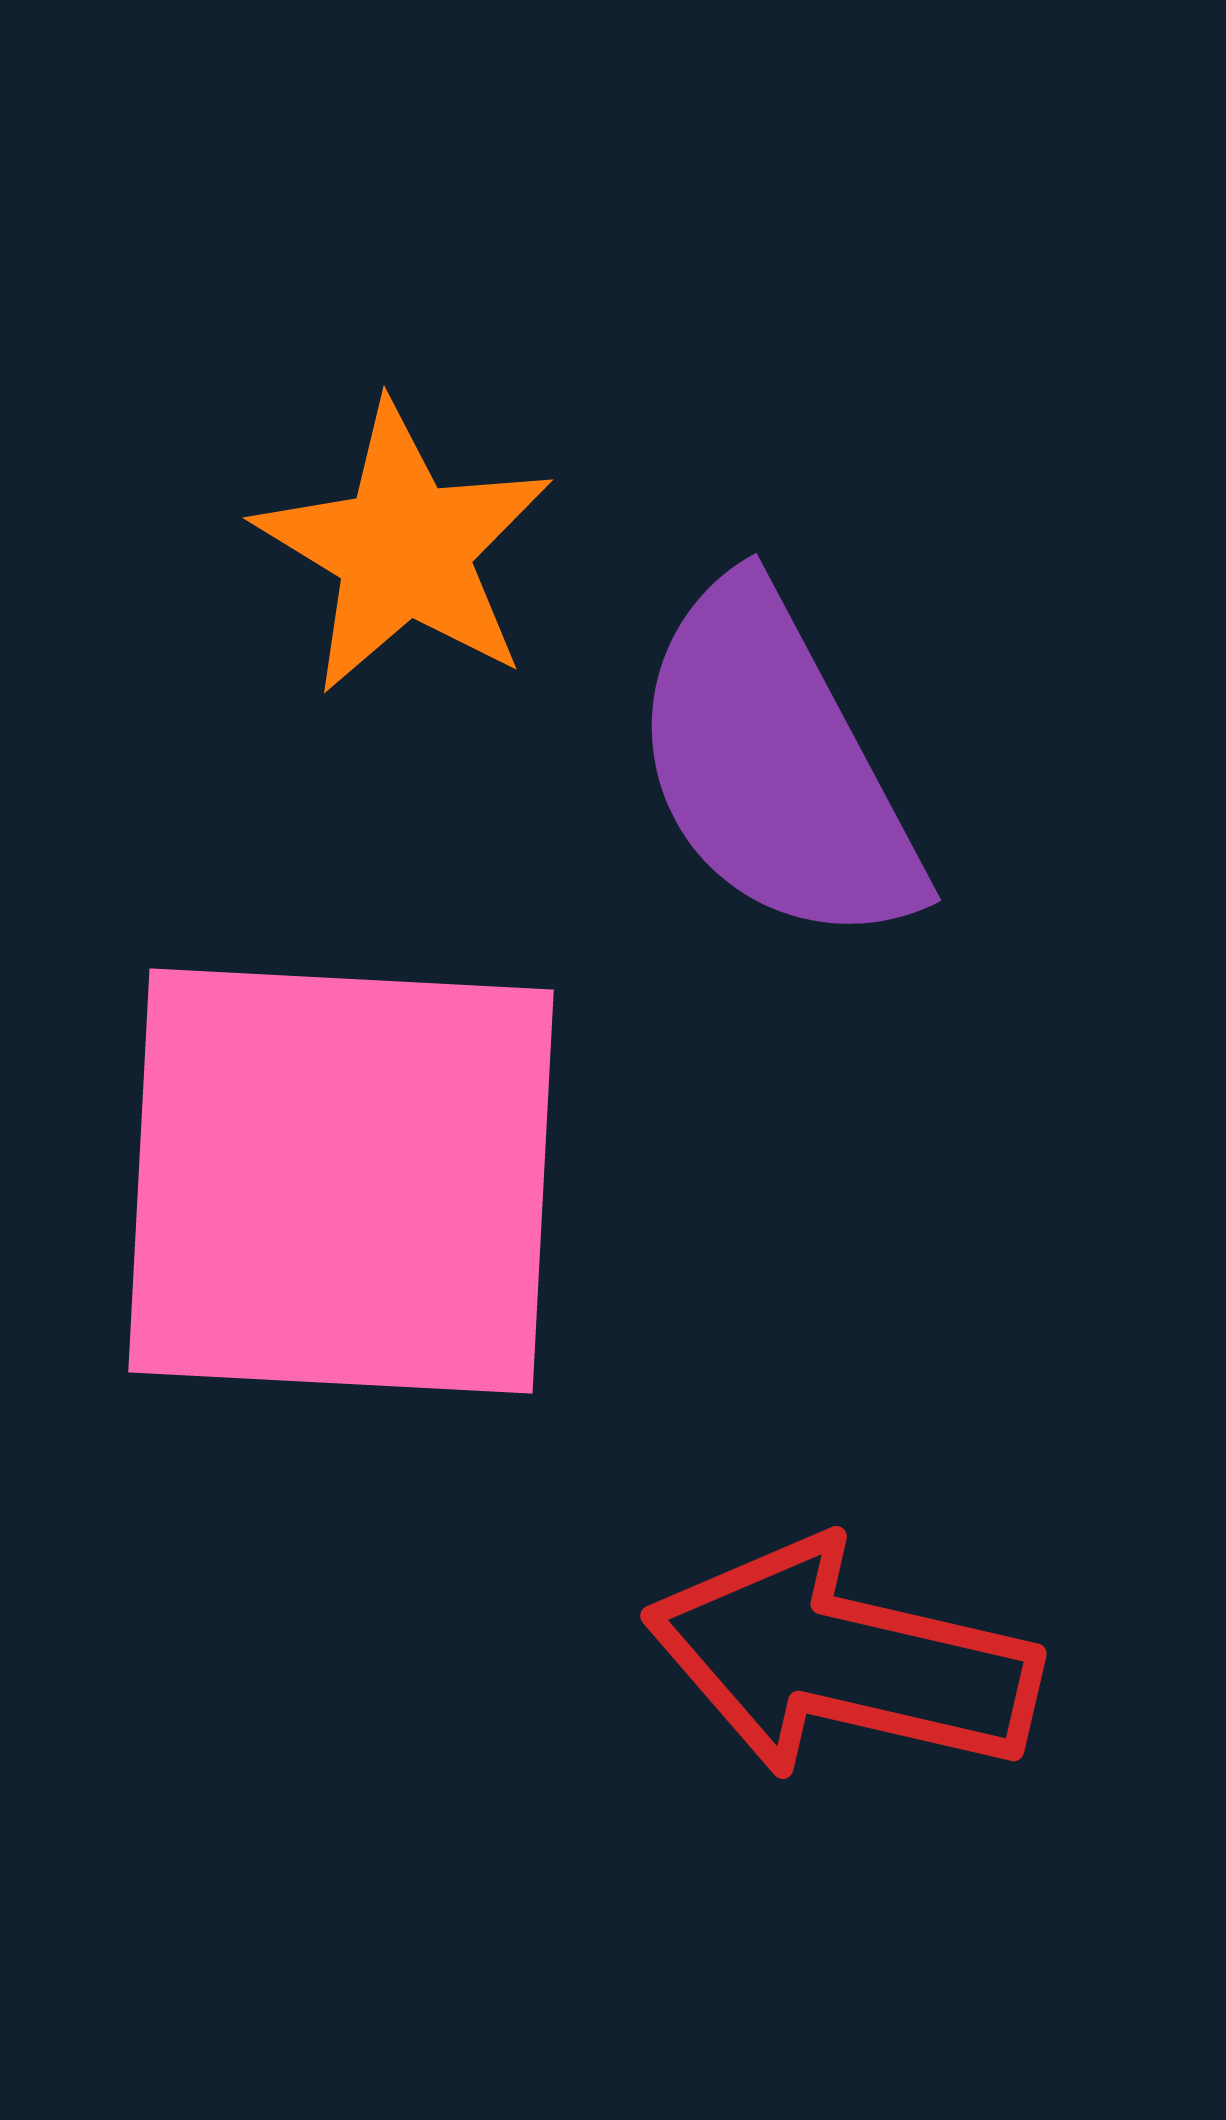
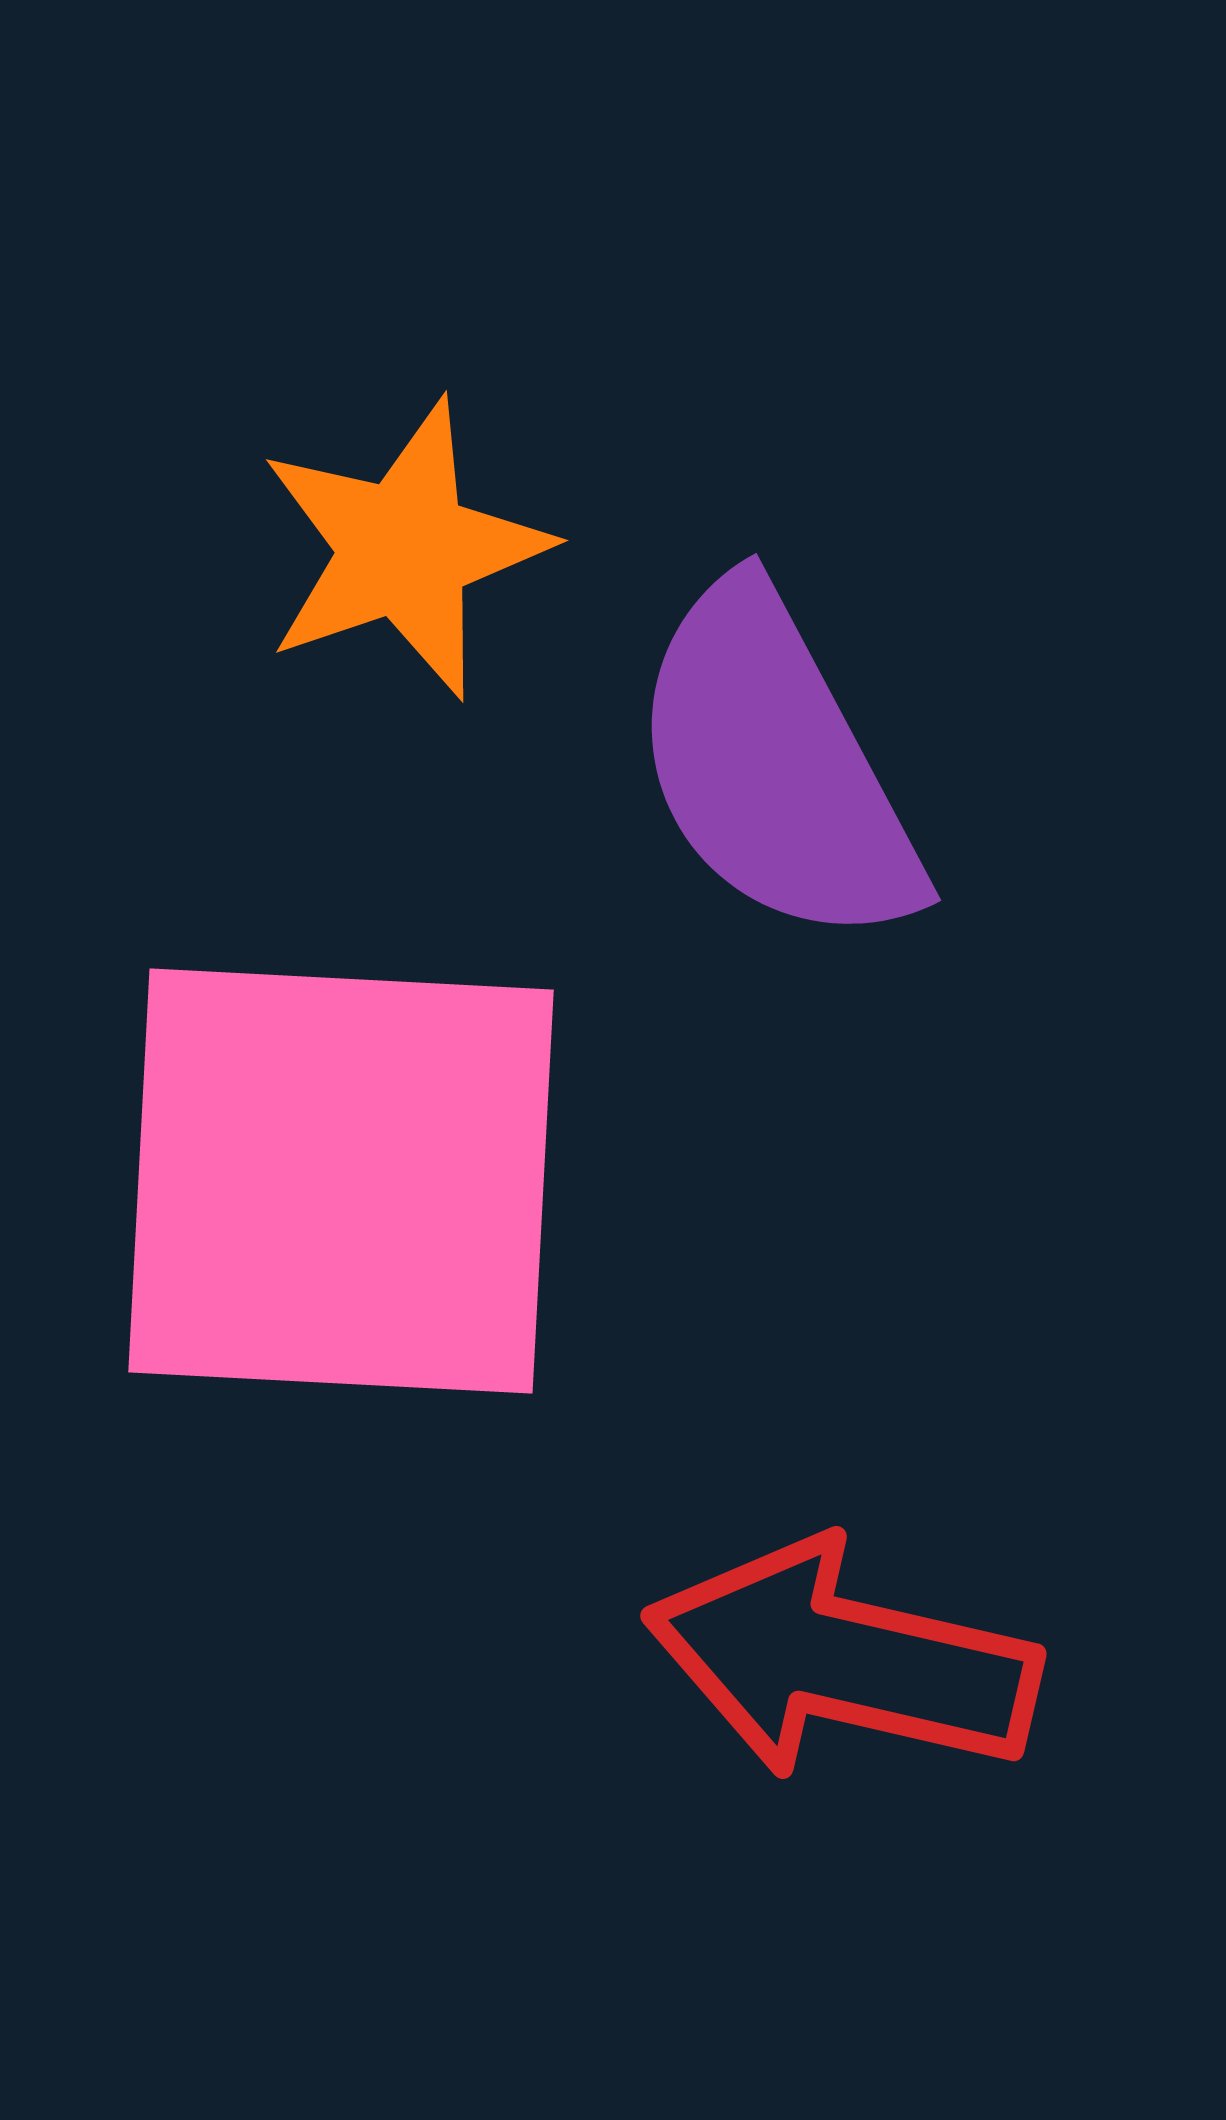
orange star: rotated 22 degrees clockwise
